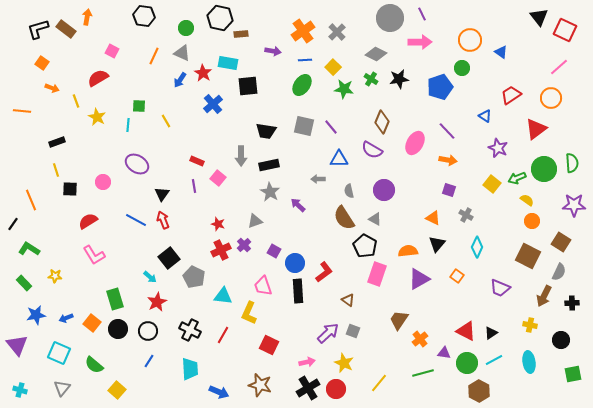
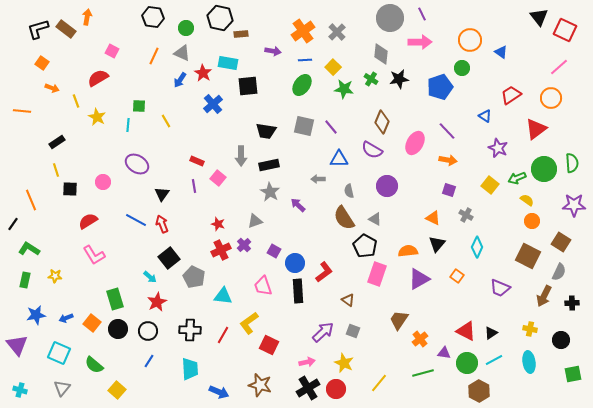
black hexagon at (144, 16): moved 9 px right, 1 px down
gray diamond at (376, 54): moved 5 px right; rotated 70 degrees clockwise
black rectangle at (57, 142): rotated 14 degrees counterclockwise
yellow square at (492, 184): moved 2 px left, 1 px down
purple circle at (384, 190): moved 3 px right, 4 px up
red arrow at (163, 220): moved 1 px left, 4 px down
green rectangle at (24, 283): moved 1 px right, 3 px up; rotated 56 degrees clockwise
yellow L-shape at (249, 313): moved 10 px down; rotated 30 degrees clockwise
yellow cross at (530, 325): moved 4 px down
black cross at (190, 330): rotated 25 degrees counterclockwise
purple arrow at (328, 333): moved 5 px left, 1 px up
